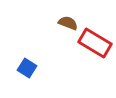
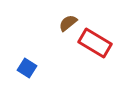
brown semicircle: rotated 60 degrees counterclockwise
